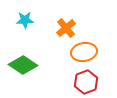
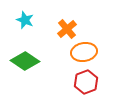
cyan star: rotated 24 degrees clockwise
orange cross: moved 1 px right, 1 px down
green diamond: moved 2 px right, 4 px up
